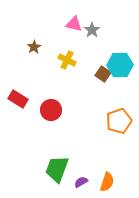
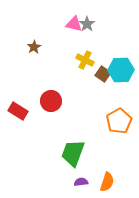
gray star: moved 5 px left, 6 px up
yellow cross: moved 18 px right
cyan hexagon: moved 1 px right, 5 px down
red rectangle: moved 12 px down
red circle: moved 9 px up
orange pentagon: rotated 10 degrees counterclockwise
green trapezoid: moved 16 px right, 16 px up
purple semicircle: rotated 24 degrees clockwise
